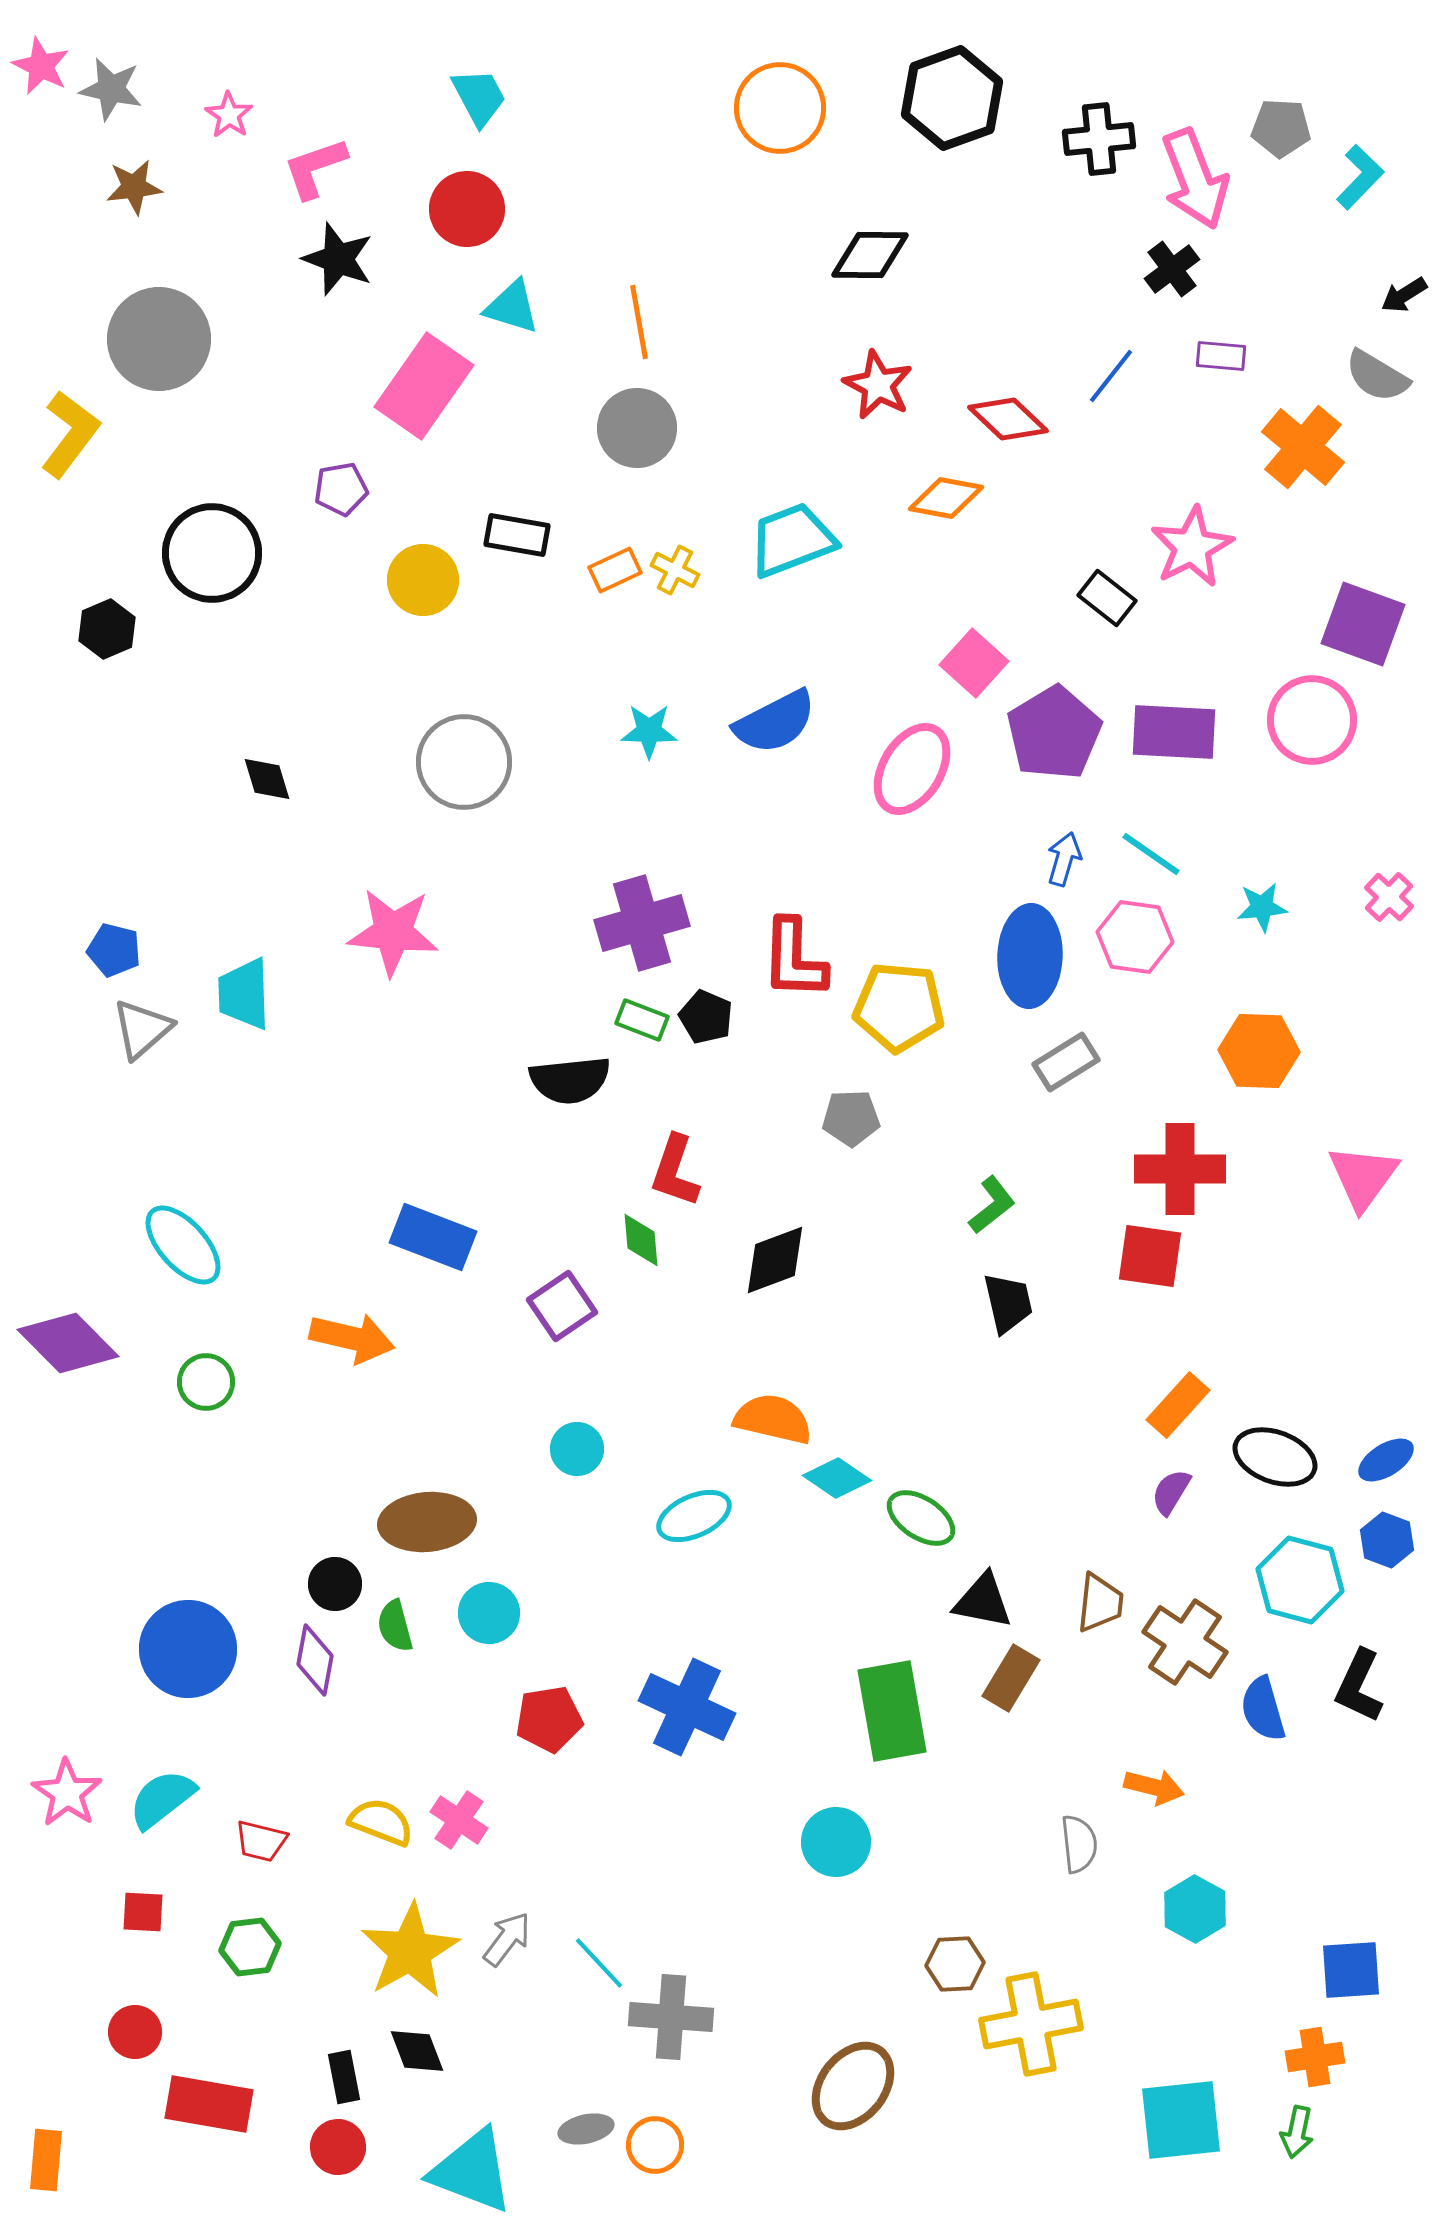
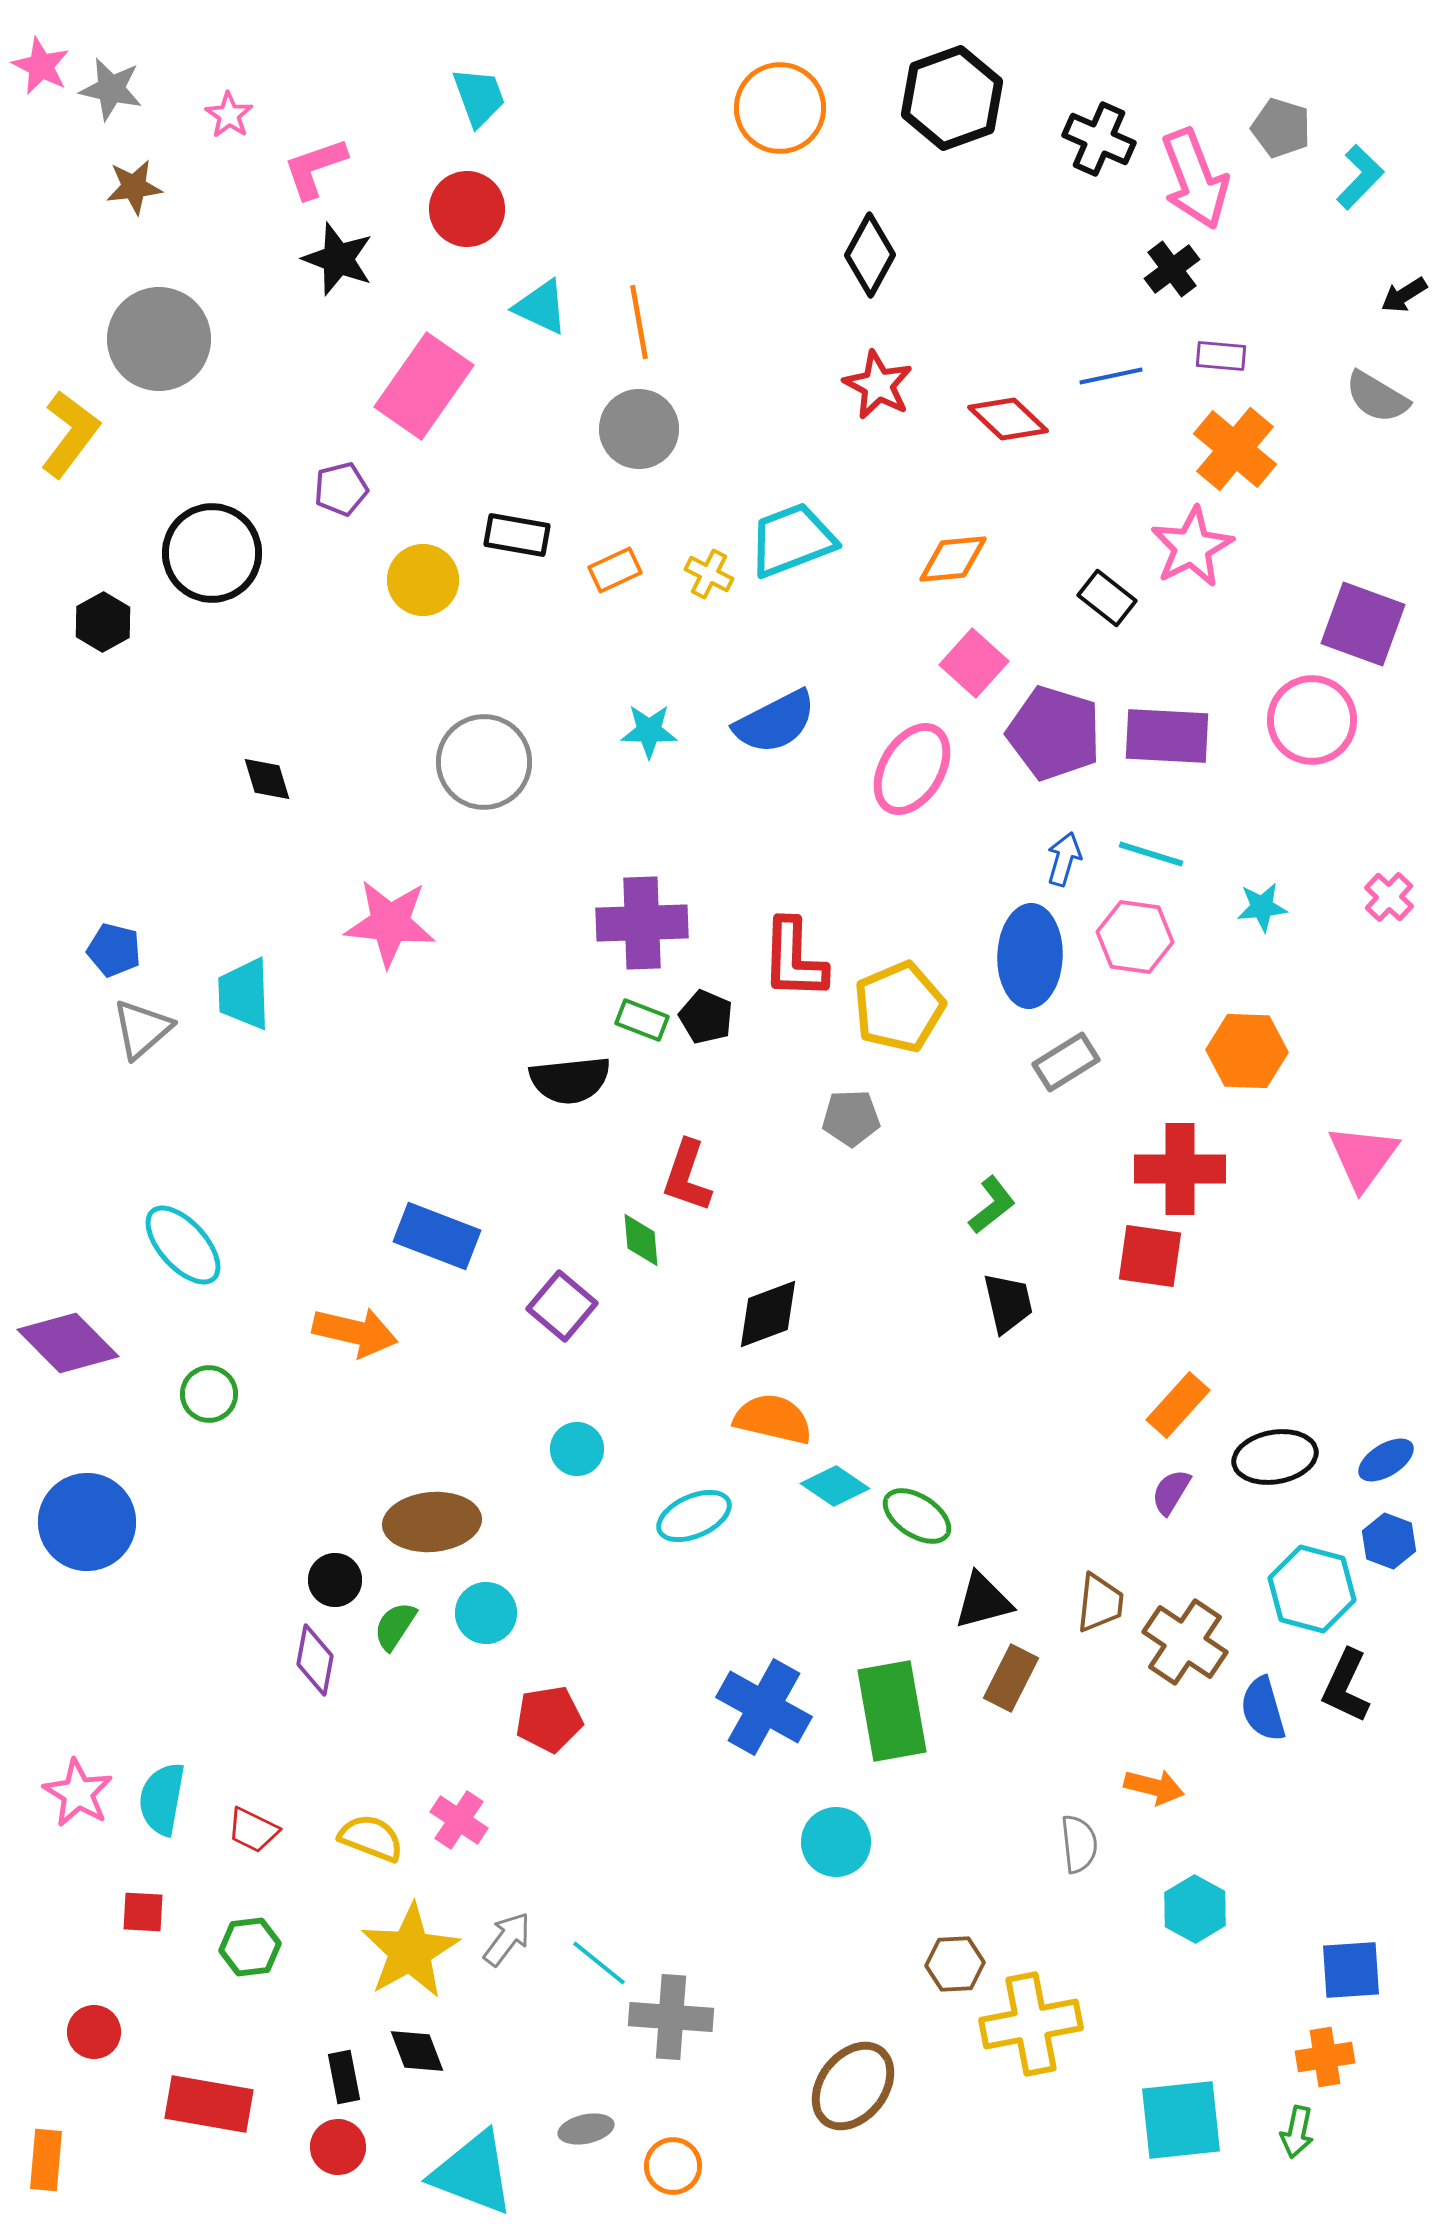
cyan trapezoid at (479, 97): rotated 8 degrees clockwise
gray pentagon at (1281, 128): rotated 14 degrees clockwise
black cross at (1099, 139): rotated 30 degrees clockwise
black diamond at (870, 255): rotated 62 degrees counterclockwise
cyan triangle at (512, 307): moved 29 px right; rotated 8 degrees clockwise
blue line at (1111, 376): rotated 40 degrees clockwise
gray semicircle at (1377, 376): moved 21 px down
gray circle at (637, 428): moved 2 px right, 1 px down
orange cross at (1303, 447): moved 68 px left, 2 px down
purple pentagon at (341, 489): rotated 4 degrees counterclockwise
orange diamond at (946, 498): moved 7 px right, 61 px down; rotated 16 degrees counterclockwise
yellow cross at (675, 570): moved 34 px right, 4 px down
black hexagon at (107, 629): moved 4 px left, 7 px up; rotated 6 degrees counterclockwise
purple rectangle at (1174, 732): moved 7 px left, 4 px down
purple pentagon at (1054, 733): rotated 24 degrees counterclockwise
gray circle at (464, 762): moved 20 px right
cyan line at (1151, 854): rotated 18 degrees counterclockwise
purple cross at (642, 923): rotated 14 degrees clockwise
pink star at (393, 932): moved 3 px left, 9 px up
yellow pentagon at (899, 1007): rotated 28 degrees counterclockwise
orange hexagon at (1259, 1051): moved 12 px left
red L-shape at (675, 1171): moved 12 px right, 5 px down
pink triangle at (1363, 1177): moved 20 px up
blue rectangle at (433, 1237): moved 4 px right, 1 px up
black diamond at (775, 1260): moved 7 px left, 54 px down
purple square at (562, 1306): rotated 16 degrees counterclockwise
orange arrow at (352, 1338): moved 3 px right, 6 px up
green circle at (206, 1382): moved 3 px right, 12 px down
black ellipse at (1275, 1457): rotated 30 degrees counterclockwise
cyan diamond at (837, 1478): moved 2 px left, 8 px down
green ellipse at (921, 1518): moved 4 px left, 2 px up
brown ellipse at (427, 1522): moved 5 px right
blue hexagon at (1387, 1540): moved 2 px right, 1 px down
cyan hexagon at (1300, 1580): moved 12 px right, 9 px down
black circle at (335, 1584): moved 4 px up
black triangle at (983, 1601): rotated 26 degrees counterclockwise
cyan circle at (489, 1613): moved 3 px left
green semicircle at (395, 1626): rotated 48 degrees clockwise
blue circle at (188, 1649): moved 101 px left, 127 px up
brown rectangle at (1011, 1678): rotated 4 degrees counterclockwise
black L-shape at (1359, 1686): moved 13 px left
blue cross at (687, 1707): moved 77 px right; rotated 4 degrees clockwise
pink star at (67, 1793): moved 11 px right; rotated 4 degrees counterclockwise
cyan semicircle at (162, 1799): rotated 42 degrees counterclockwise
yellow semicircle at (381, 1822): moved 10 px left, 16 px down
red trapezoid at (261, 1841): moved 8 px left, 11 px up; rotated 12 degrees clockwise
cyan line at (599, 1963): rotated 8 degrees counterclockwise
red circle at (135, 2032): moved 41 px left
orange cross at (1315, 2057): moved 10 px right
orange circle at (655, 2145): moved 18 px right, 21 px down
cyan triangle at (472, 2171): moved 1 px right, 2 px down
